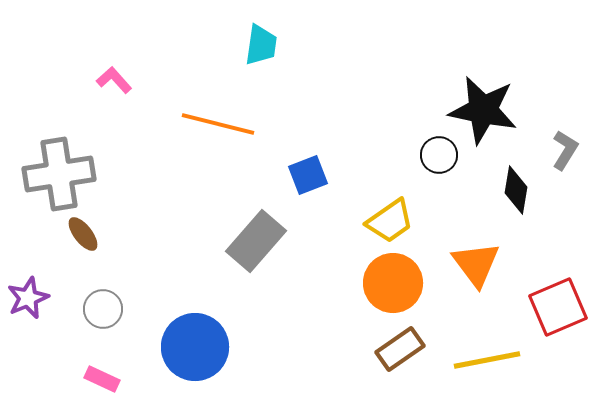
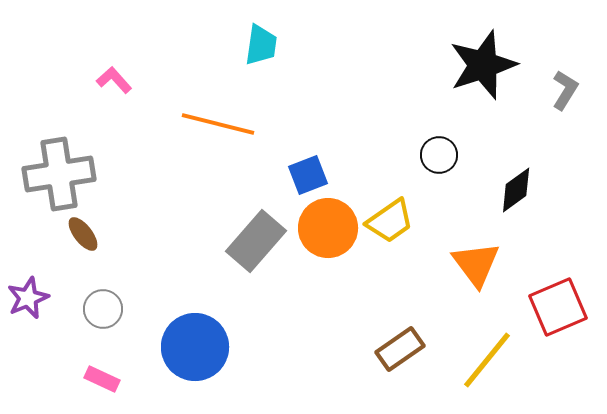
black star: moved 45 px up; rotated 30 degrees counterclockwise
gray L-shape: moved 60 px up
black diamond: rotated 45 degrees clockwise
orange circle: moved 65 px left, 55 px up
yellow line: rotated 40 degrees counterclockwise
